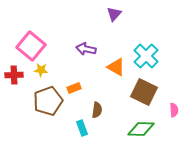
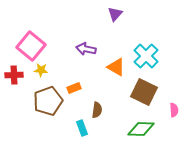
purple triangle: moved 1 px right
